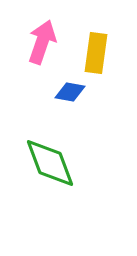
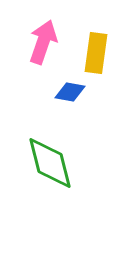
pink arrow: moved 1 px right
green diamond: rotated 6 degrees clockwise
